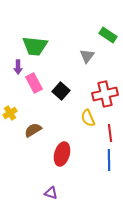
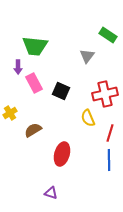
black square: rotated 18 degrees counterclockwise
red line: rotated 24 degrees clockwise
